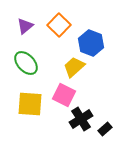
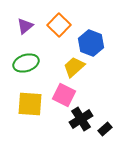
green ellipse: rotated 65 degrees counterclockwise
